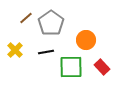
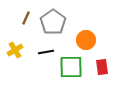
brown line: rotated 24 degrees counterclockwise
gray pentagon: moved 2 px right, 1 px up
yellow cross: rotated 14 degrees clockwise
red rectangle: rotated 35 degrees clockwise
